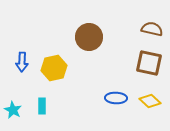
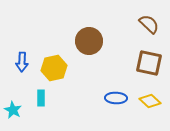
brown semicircle: moved 3 px left, 5 px up; rotated 30 degrees clockwise
brown circle: moved 4 px down
cyan rectangle: moved 1 px left, 8 px up
